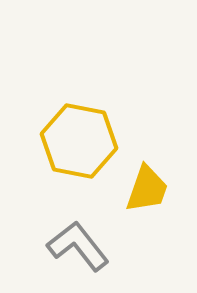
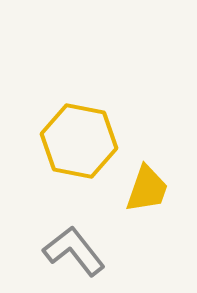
gray L-shape: moved 4 px left, 5 px down
